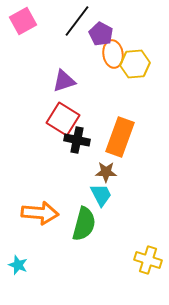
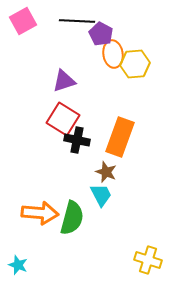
black line: rotated 56 degrees clockwise
brown star: rotated 20 degrees clockwise
green semicircle: moved 12 px left, 6 px up
